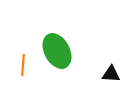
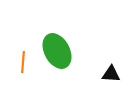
orange line: moved 3 px up
